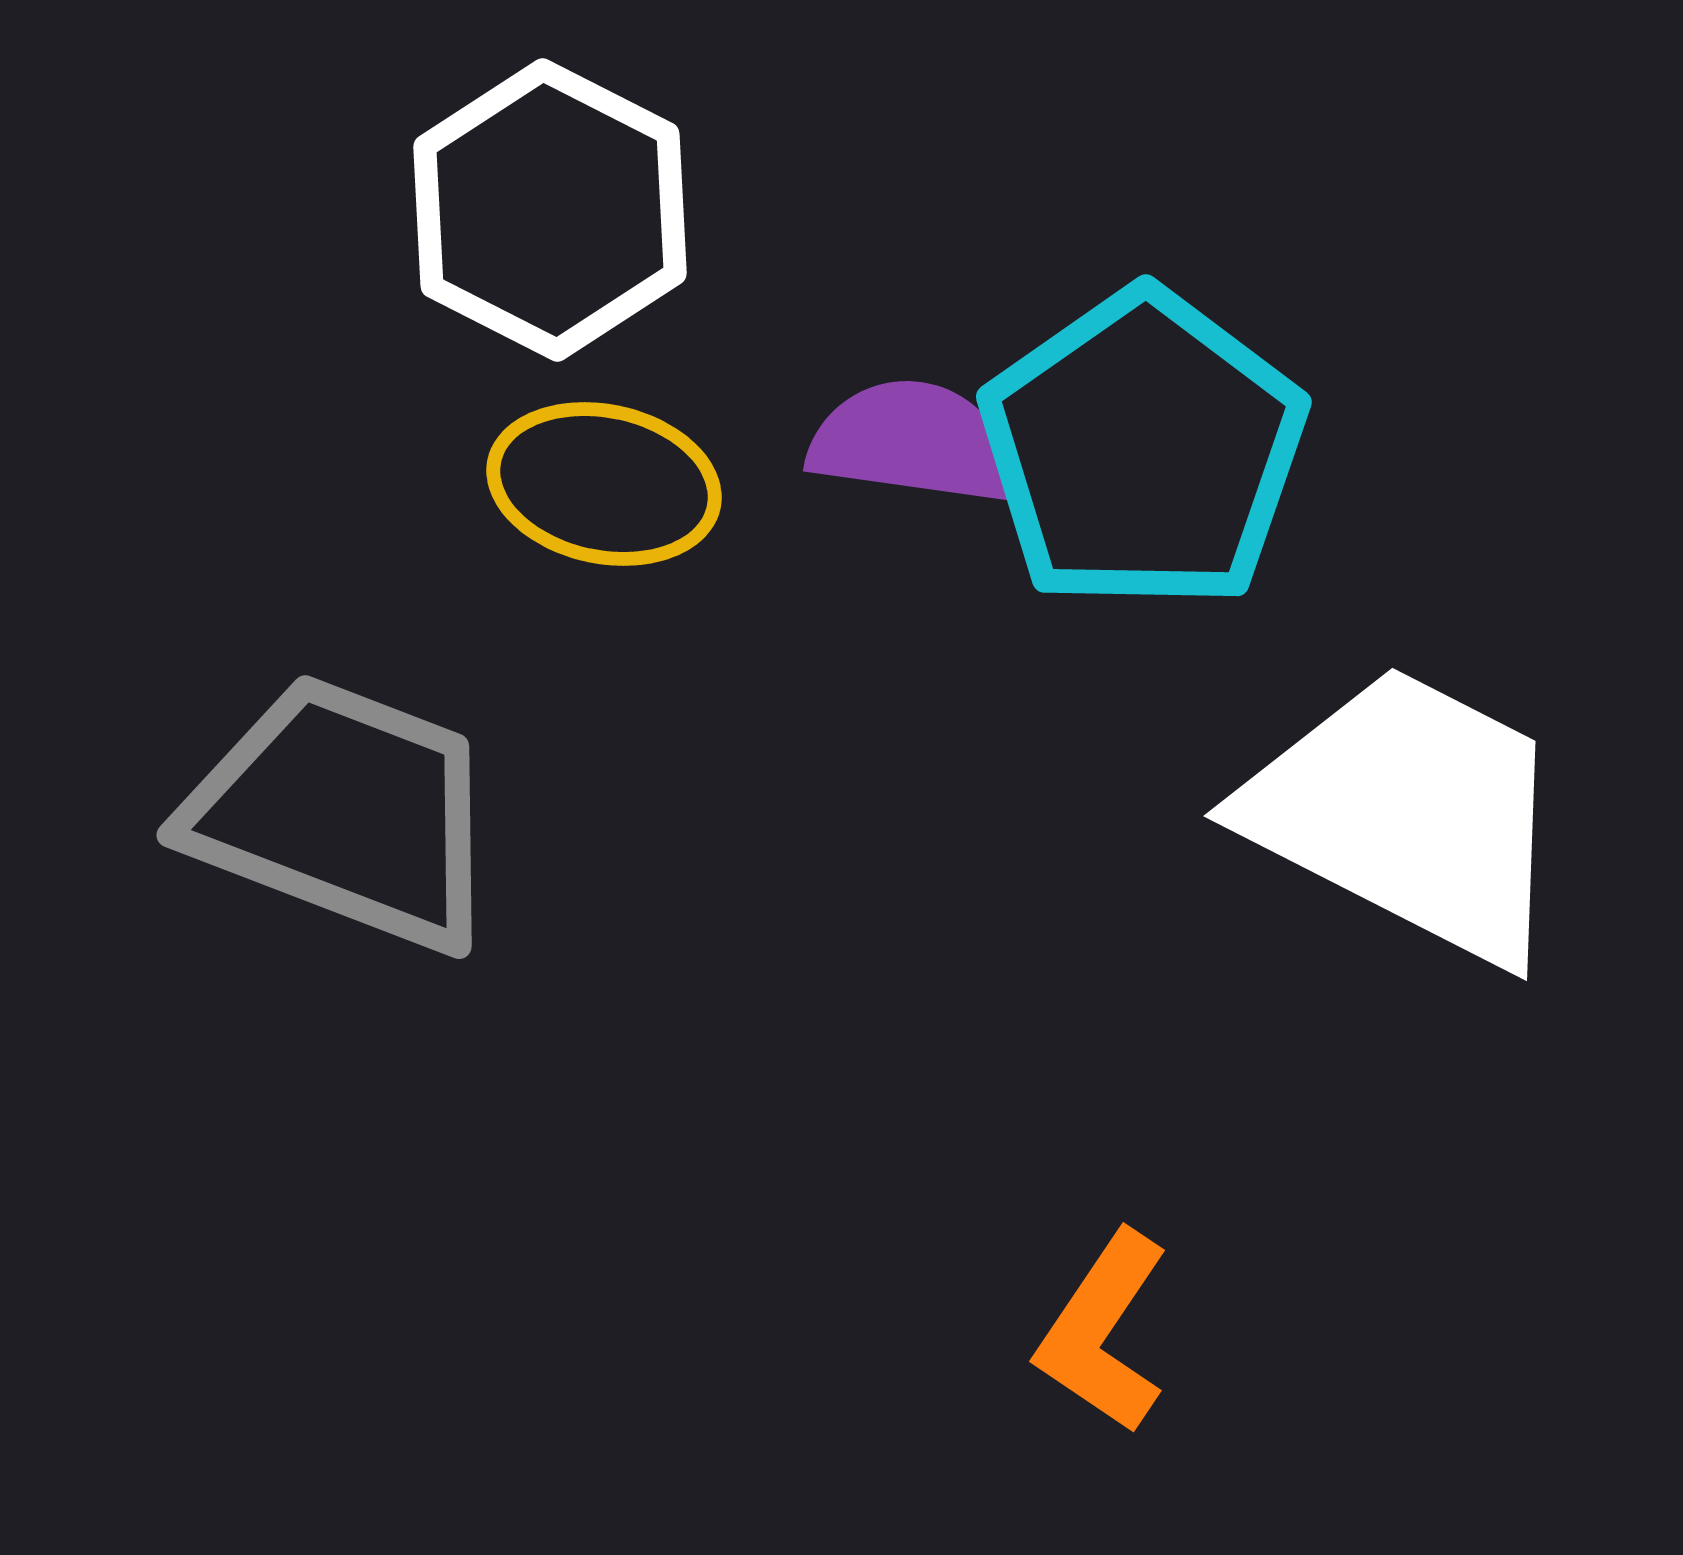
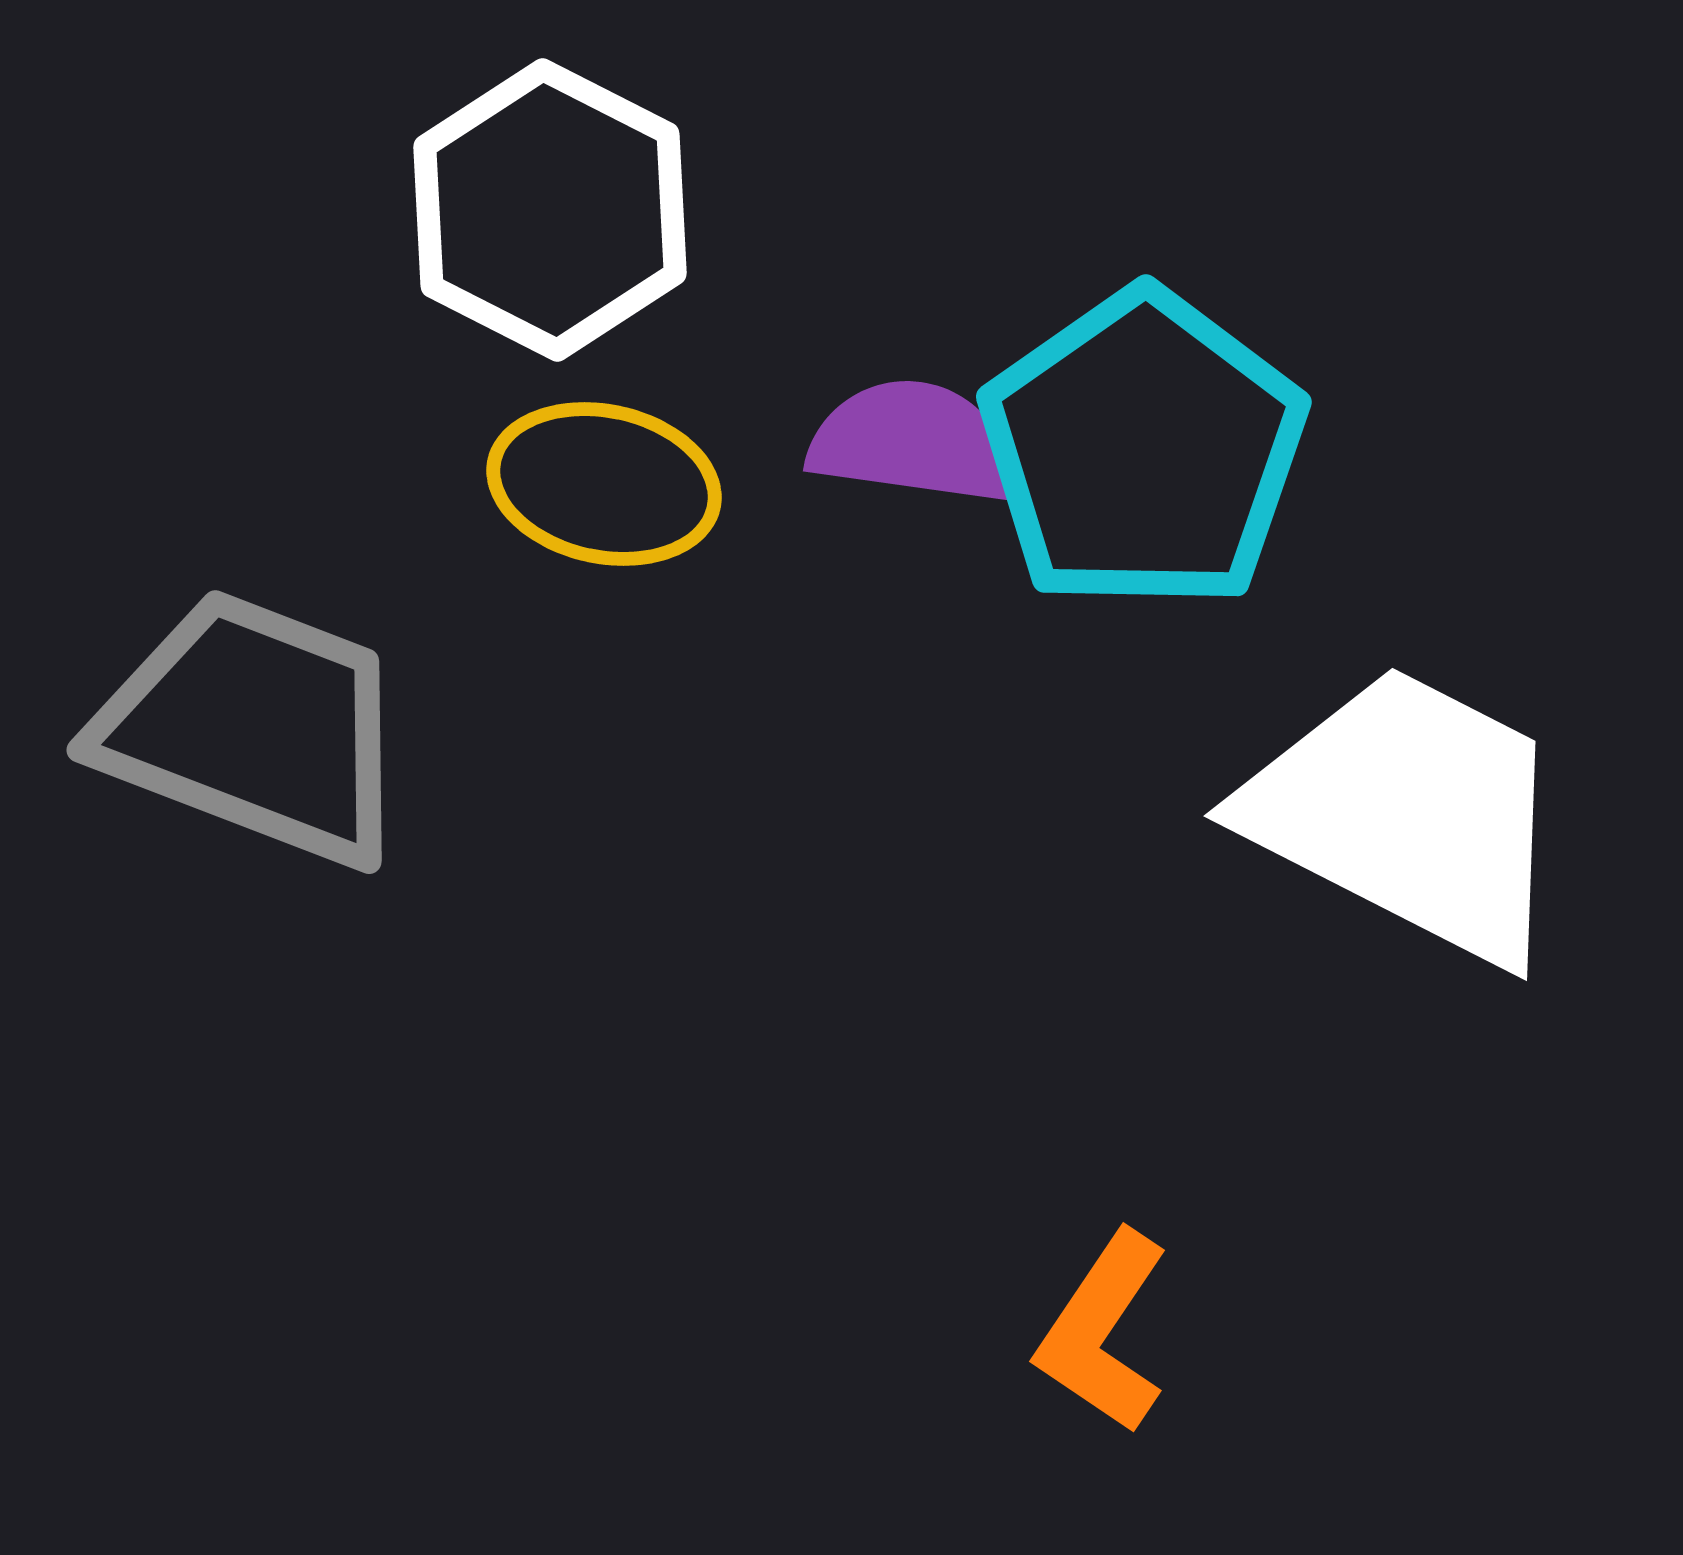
gray trapezoid: moved 90 px left, 85 px up
